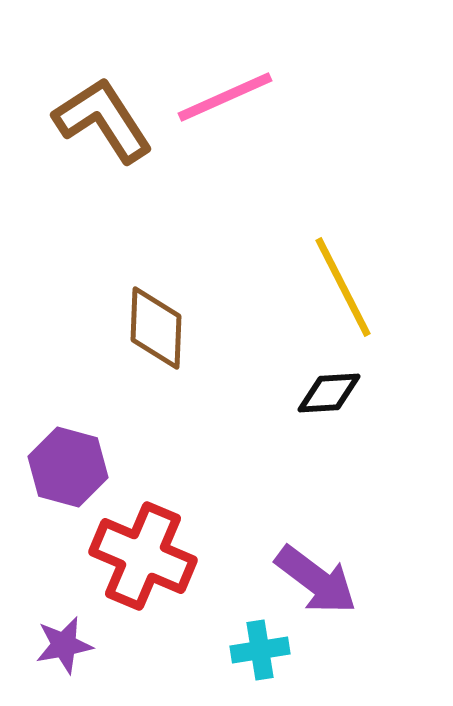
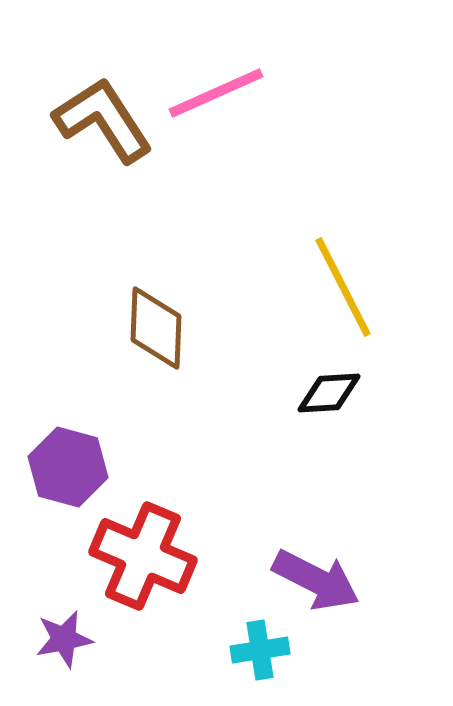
pink line: moved 9 px left, 4 px up
purple arrow: rotated 10 degrees counterclockwise
purple star: moved 6 px up
